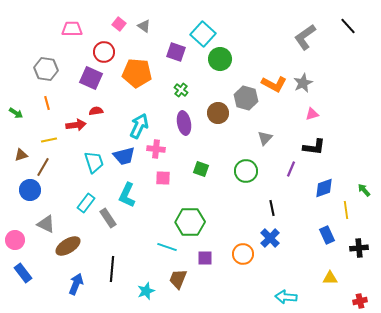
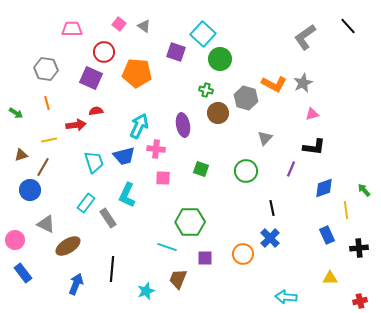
green cross at (181, 90): moved 25 px right; rotated 24 degrees counterclockwise
purple ellipse at (184, 123): moved 1 px left, 2 px down
